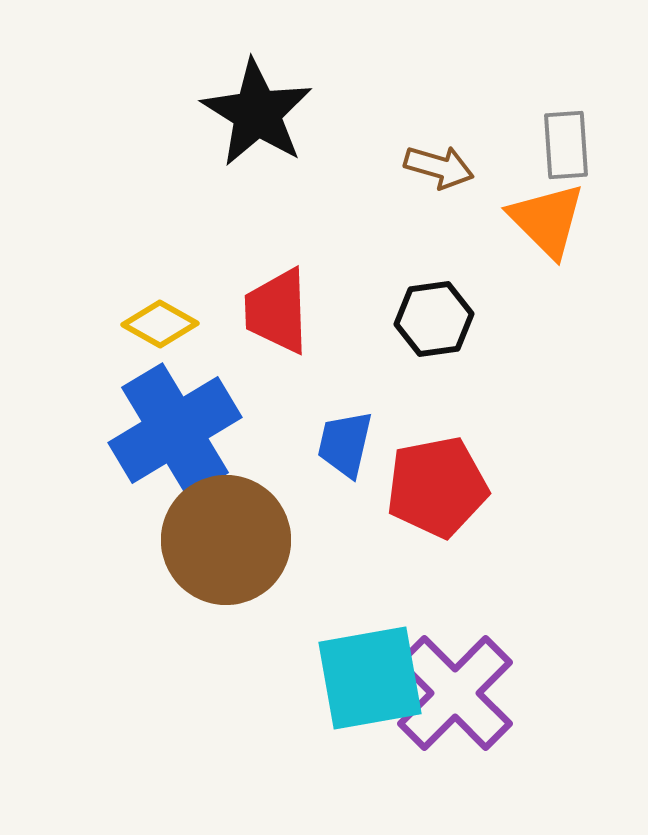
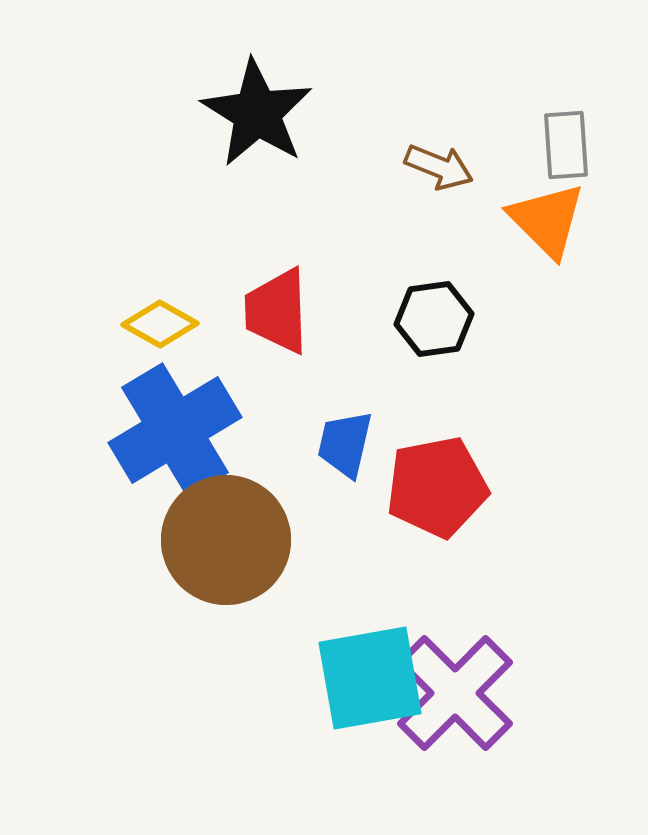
brown arrow: rotated 6 degrees clockwise
